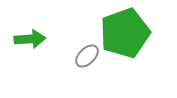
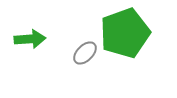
gray ellipse: moved 2 px left, 3 px up
